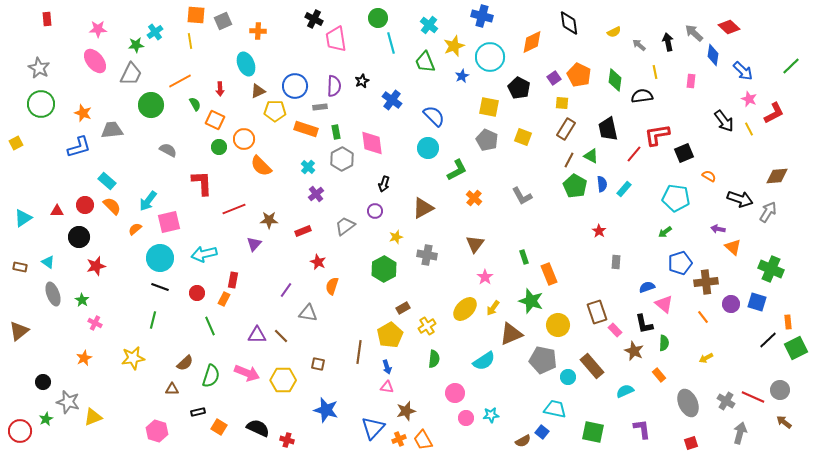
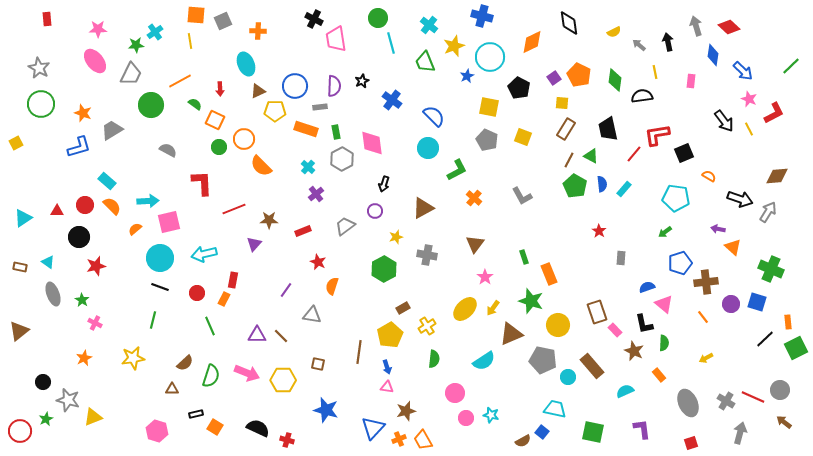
gray arrow at (694, 33): moved 2 px right, 7 px up; rotated 30 degrees clockwise
blue star at (462, 76): moved 5 px right
green semicircle at (195, 104): rotated 24 degrees counterclockwise
gray trapezoid at (112, 130): rotated 25 degrees counterclockwise
cyan arrow at (148, 201): rotated 130 degrees counterclockwise
gray rectangle at (616, 262): moved 5 px right, 4 px up
gray triangle at (308, 313): moved 4 px right, 2 px down
black line at (768, 340): moved 3 px left, 1 px up
gray star at (68, 402): moved 2 px up
black rectangle at (198, 412): moved 2 px left, 2 px down
cyan star at (491, 415): rotated 21 degrees clockwise
orange square at (219, 427): moved 4 px left
